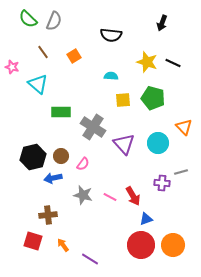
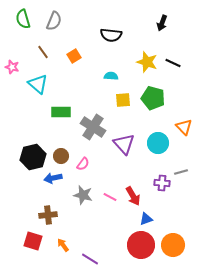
green semicircle: moved 5 px left; rotated 30 degrees clockwise
